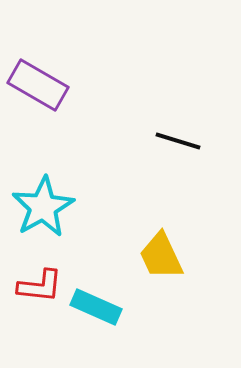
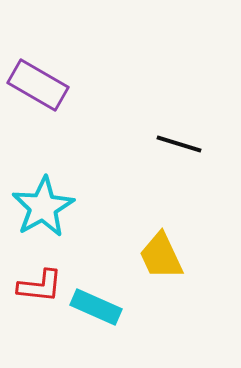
black line: moved 1 px right, 3 px down
